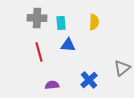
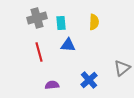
gray cross: rotated 18 degrees counterclockwise
